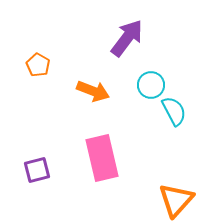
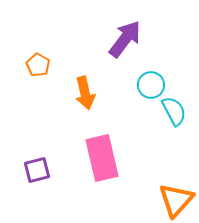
purple arrow: moved 2 px left, 1 px down
orange arrow: moved 8 px left, 2 px down; rotated 56 degrees clockwise
